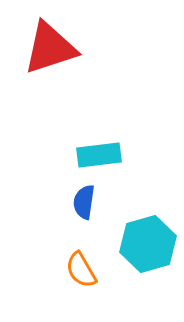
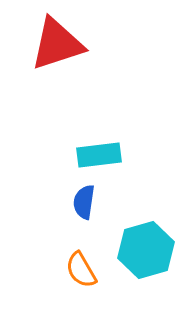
red triangle: moved 7 px right, 4 px up
cyan hexagon: moved 2 px left, 6 px down
